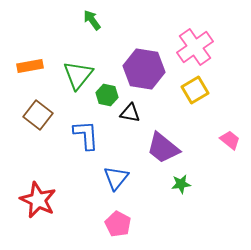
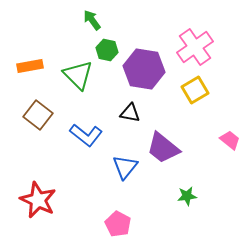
green triangle: rotated 24 degrees counterclockwise
green hexagon: moved 45 px up
blue L-shape: rotated 132 degrees clockwise
blue triangle: moved 9 px right, 11 px up
green star: moved 6 px right, 12 px down
